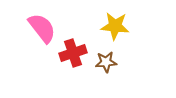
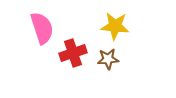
pink semicircle: rotated 20 degrees clockwise
brown star: moved 2 px right, 3 px up
